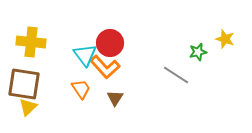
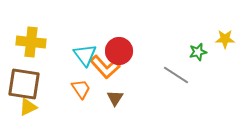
yellow star: rotated 18 degrees counterclockwise
red circle: moved 9 px right, 8 px down
yellow triangle: rotated 18 degrees clockwise
